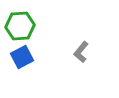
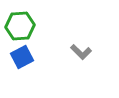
gray L-shape: rotated 85 degrees counterclockwise
